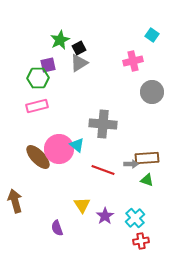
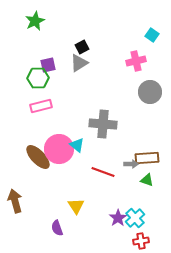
green star: moved 25 px left, 19 px up
black square: moved 3 px right, 1 px up
pink cross: moved 3 px right
gray circle: moved 2 px left
pink rectangle: moved 4 px right
red line: moved 2 px down
yellow triangle: moved 6 px left, 1 px down
purple star: moved 13 px right, 2 px down
